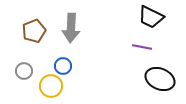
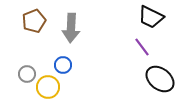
brown pentagon: moved 10 px up
purple line: rotated 42 degrees clockwise
blue circle: moved 1 px up
gray circle: moved 3 px right, 3 px down
black ellipse: rotated 16 degrees clockwise
yellow circle: moved 3 px left, 1 px down
